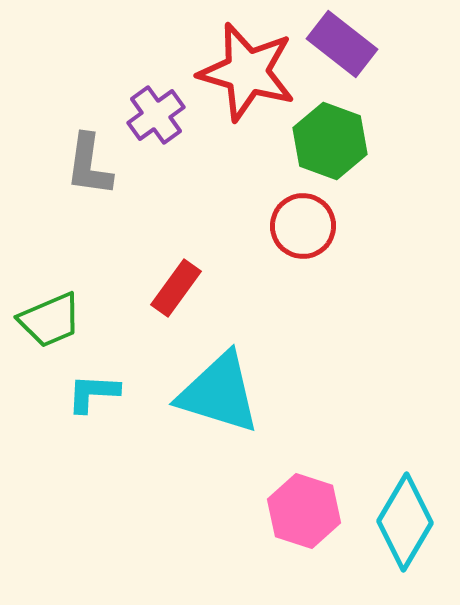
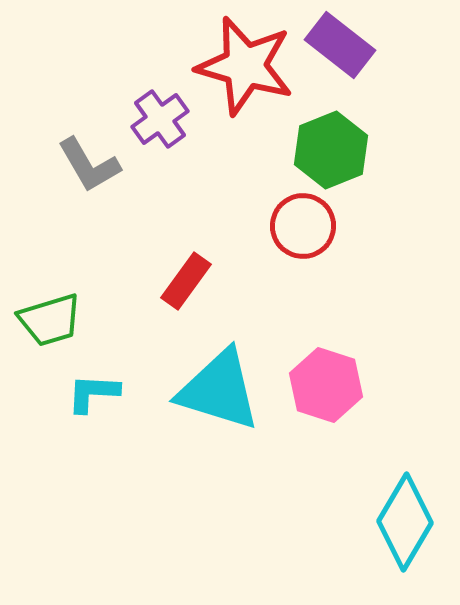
purple rectangle: moved 2 px left, 1 px down
red star: moved 2 px left, 6 px up
purple cross: moved 4 px right, 4 px down
green hexagon: moved 1 px right, 9 px down; rotated 18 degrees clockwise
gray L-shape: rotated 38 degrees counterclockwise
red rectangle: moved 10 px right, 7 px up
green trapezoid: rotated 6 degrees clockwise
cyan triangle: moved 3 px up
pink hexagon: moved 22 px right, 126 px up
